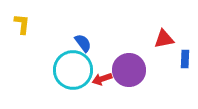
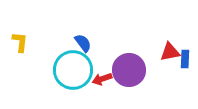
yellow L-shape: moved 2 px left, 18 px down
red triangle: moved 6 px right, 13 px down
